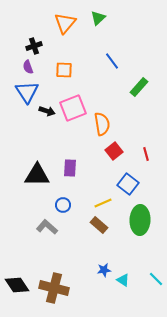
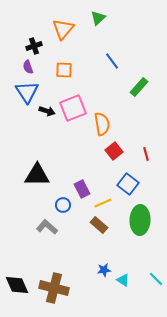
orange triangle: moved 2 px left, 6 px down
purple rectangle: moved 12 px right, 21 px down; rotated 30 degrees counterclockwise
black diamond: rotated 10 degrees clockwise
